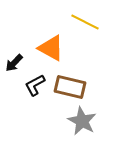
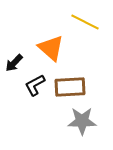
orange triangle: rotated 12 degrees clockwise
brown rectangle: rotated 16 degrees counterclockwise
gray star: rotated 28 degrees counterclockwise
